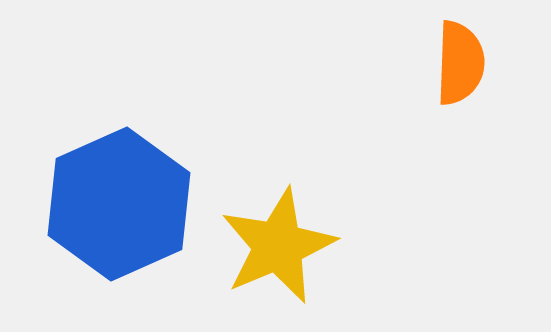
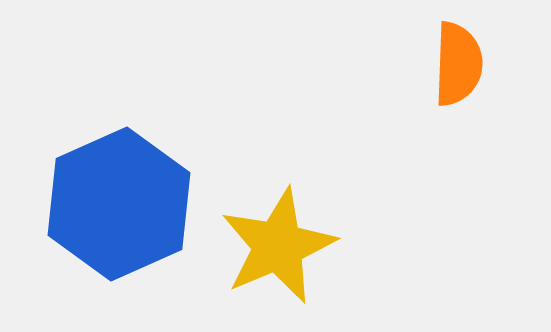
orange semicircle: moved 2 px left, 1 px down
